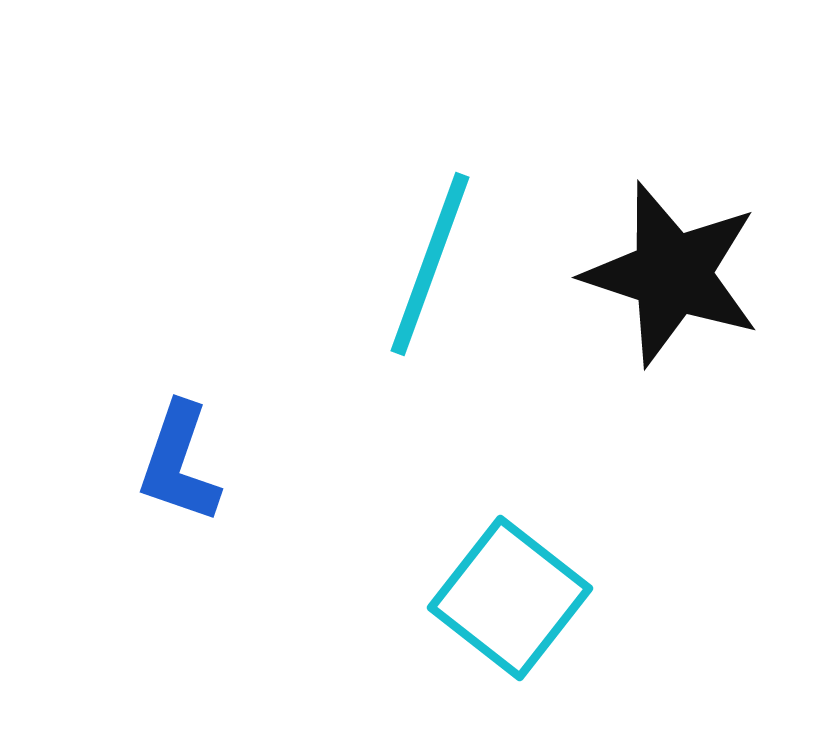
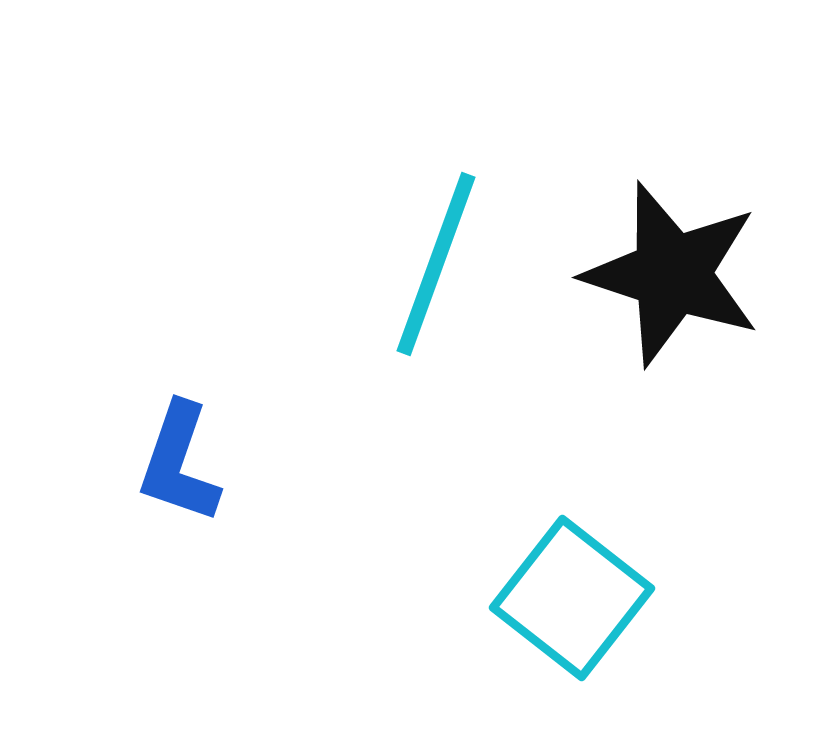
cyan line: moved 6 px right
cyan square: moved 62 px right
